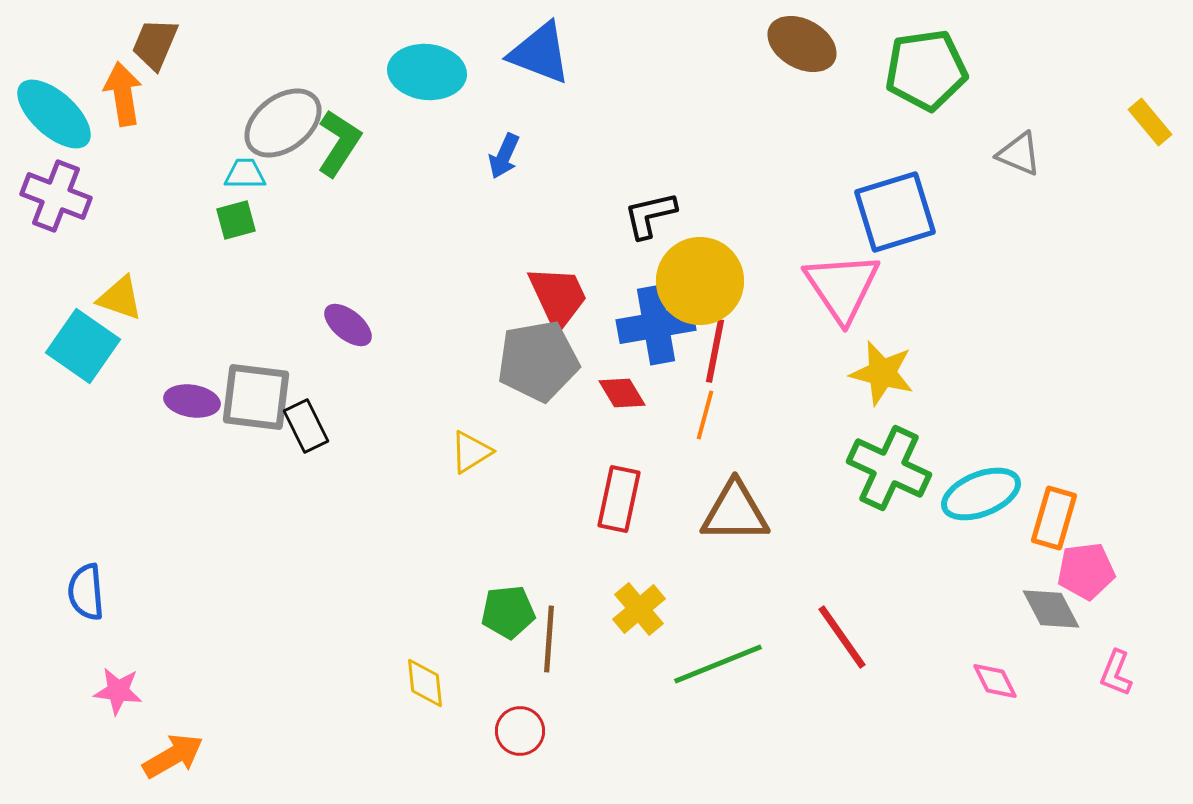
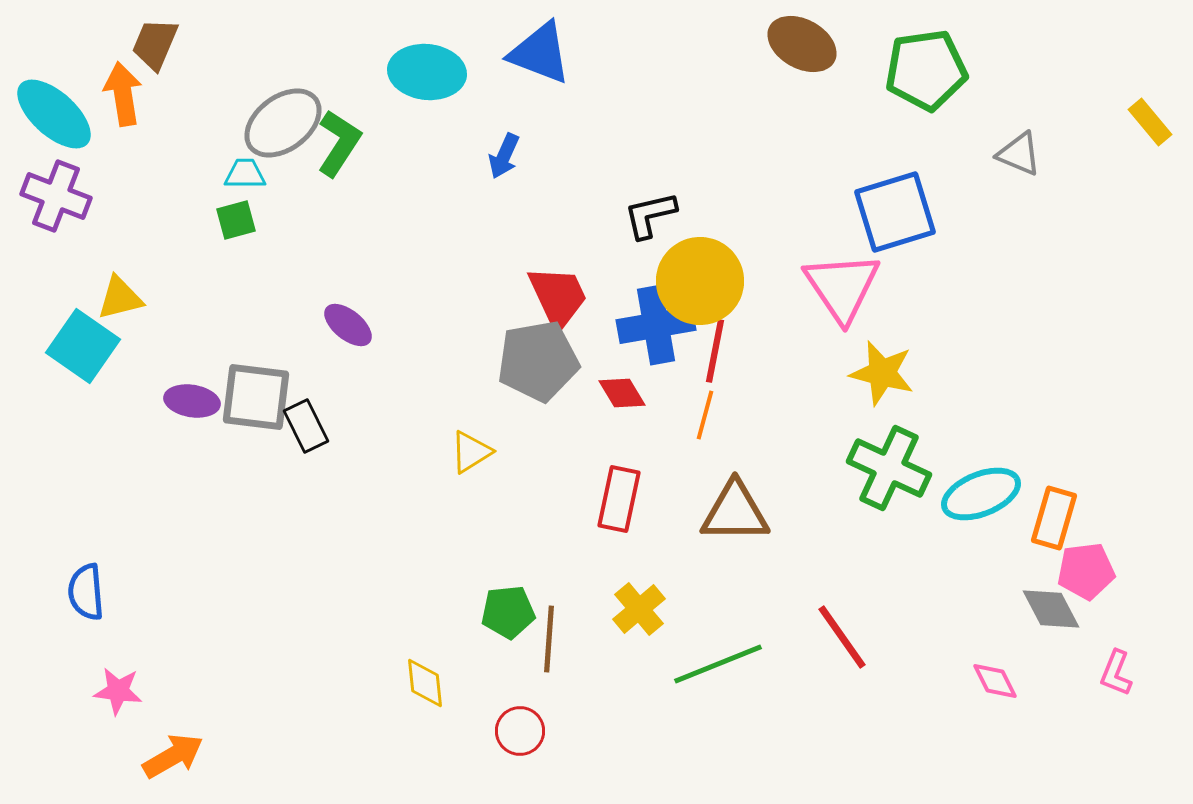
yellow triangle at (120, 298): rotated 33 degrees counterclockwise
